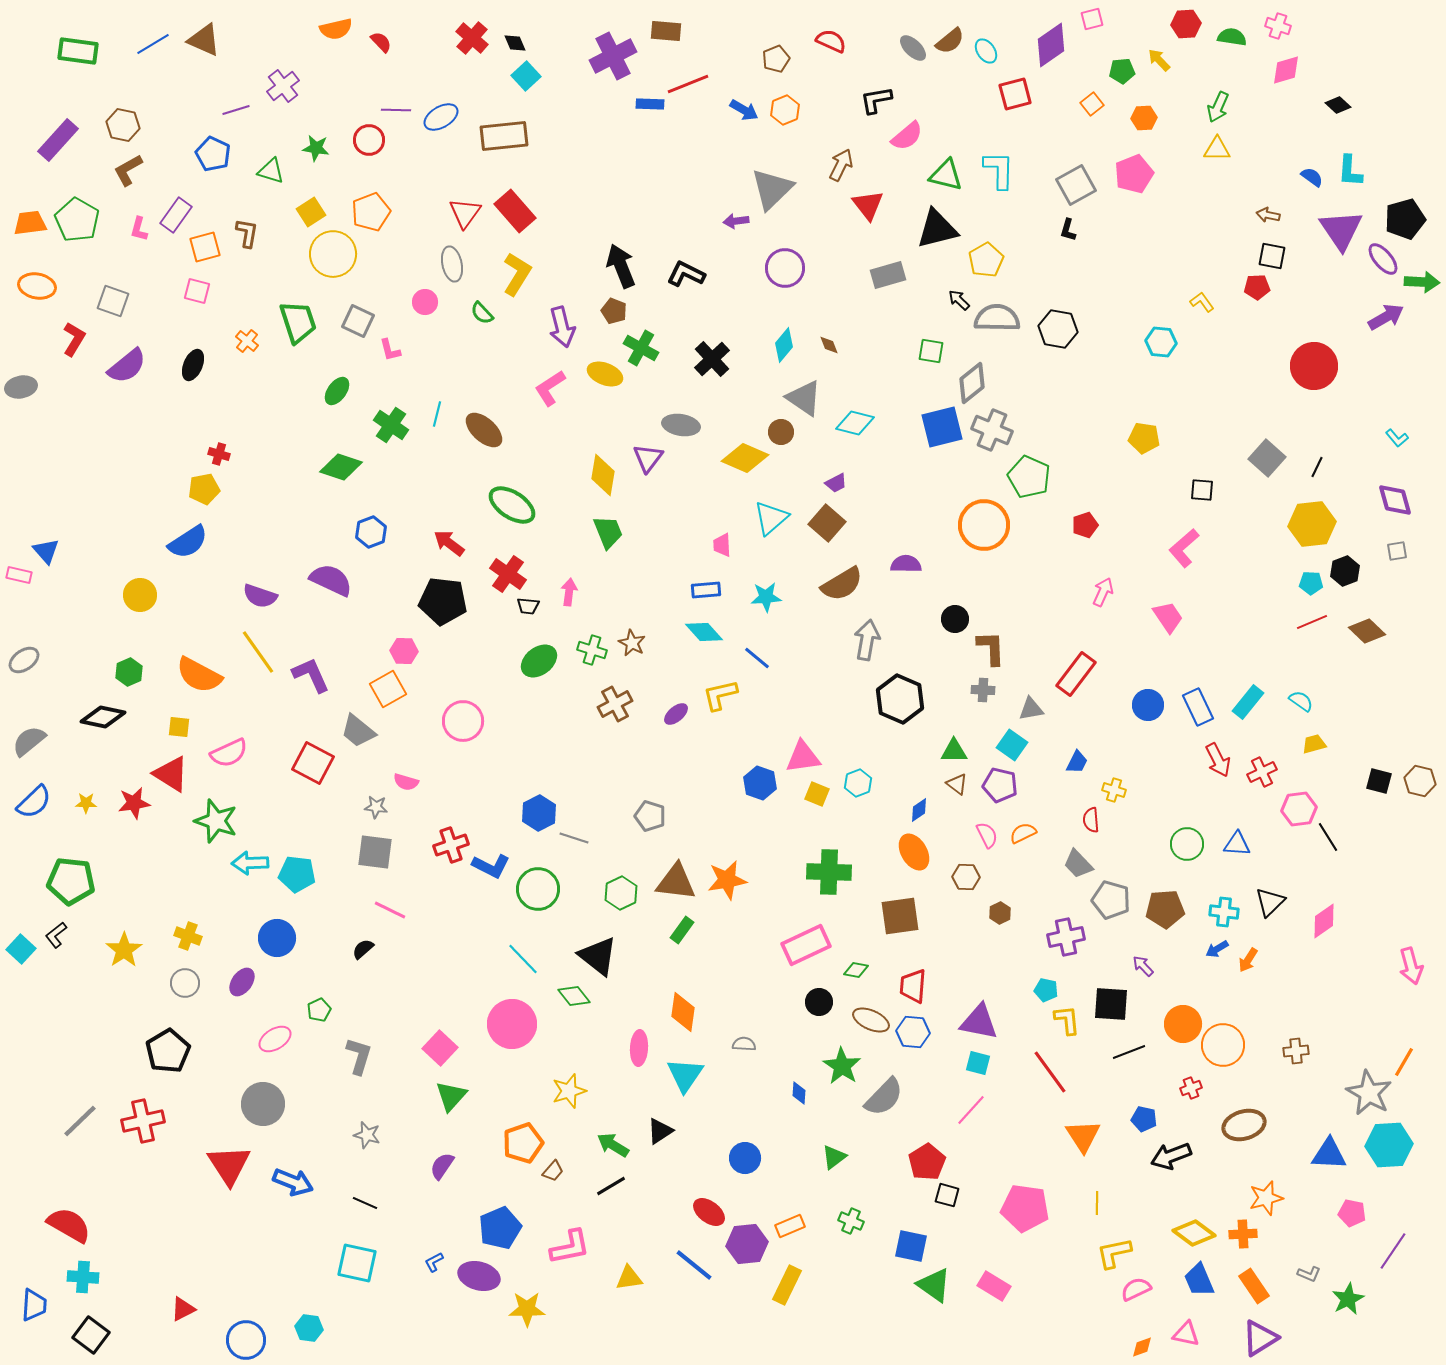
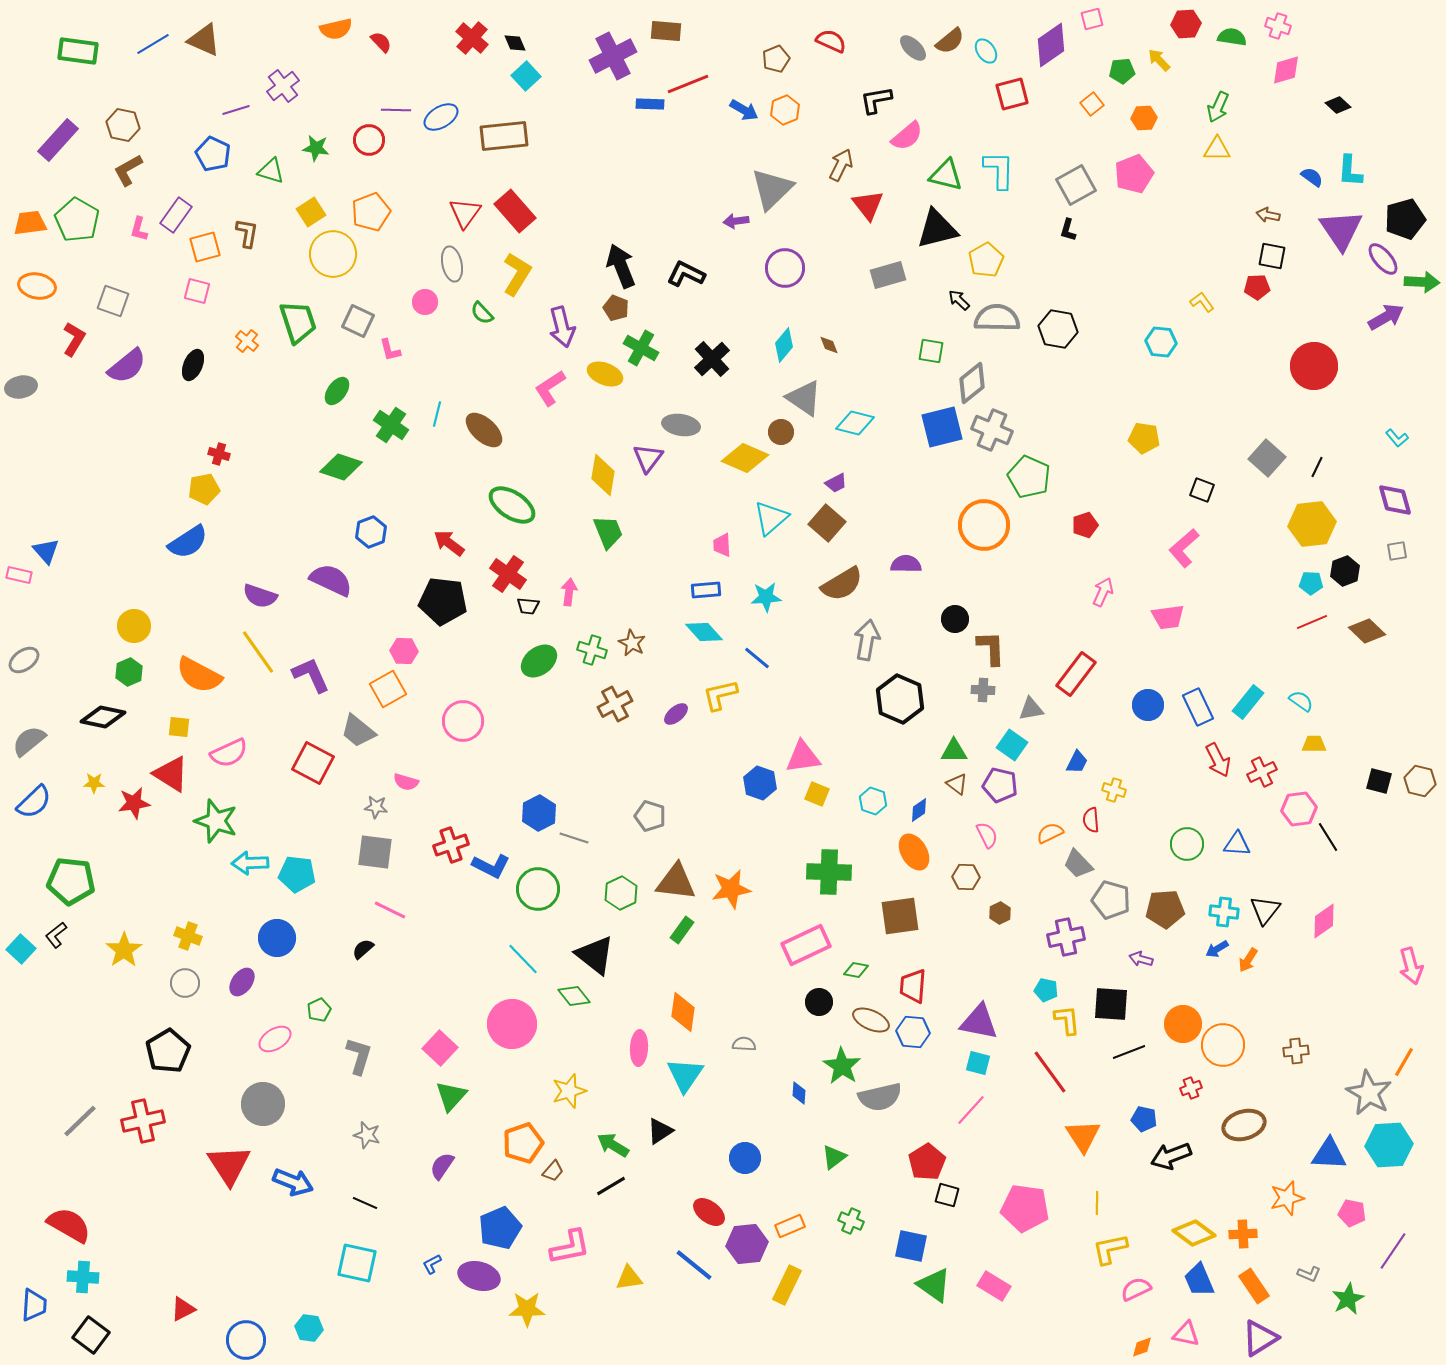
red square at (1015, 94): moved 3 px left
brown pentagon at (614, 311): moved 2 px right, 3 px up
black square at (1202, 490): rotated 15 degrees clockwise
yellow circle at (140, 595): moved 6 px left, 31 px down
pink trapezoid at (1168, 617): rotated 116 degrees clockwise
yellow trapezoid at (1314, 744): rotated 15 degrees clockwise
cyan hexagon at (858, 783): moved 15 px right, 18 px down; rotated 20 degrees counterclockwise
yellow star at (86, 803): moved 8 px right, 20 px up
orange semicircle at (1023, 833): moved 27 px right
orange star at (727, 880): moved 4 px right, 9 px down
black triangle at (1270, 902): moved 5 px left, 8 px down; rotated 8 degrees counterclockwise
black triangle at (598, 956): moved 3 px left, 1 px up
purple arrow at (1143, 966): moved 2 px left, 7 px up; rotated 30 degrees counterclockwise
gray semicircle at (884, 1097): moved 4 px left; rotated 33 degrees clockwise
orange star at (1266, 1198): moved 21 px right
yellow L-shape at (1114, 1253): moved 4 px left, 4 px up
blue L-shape at (434, 1262): moved 2 px left, 2 px down
